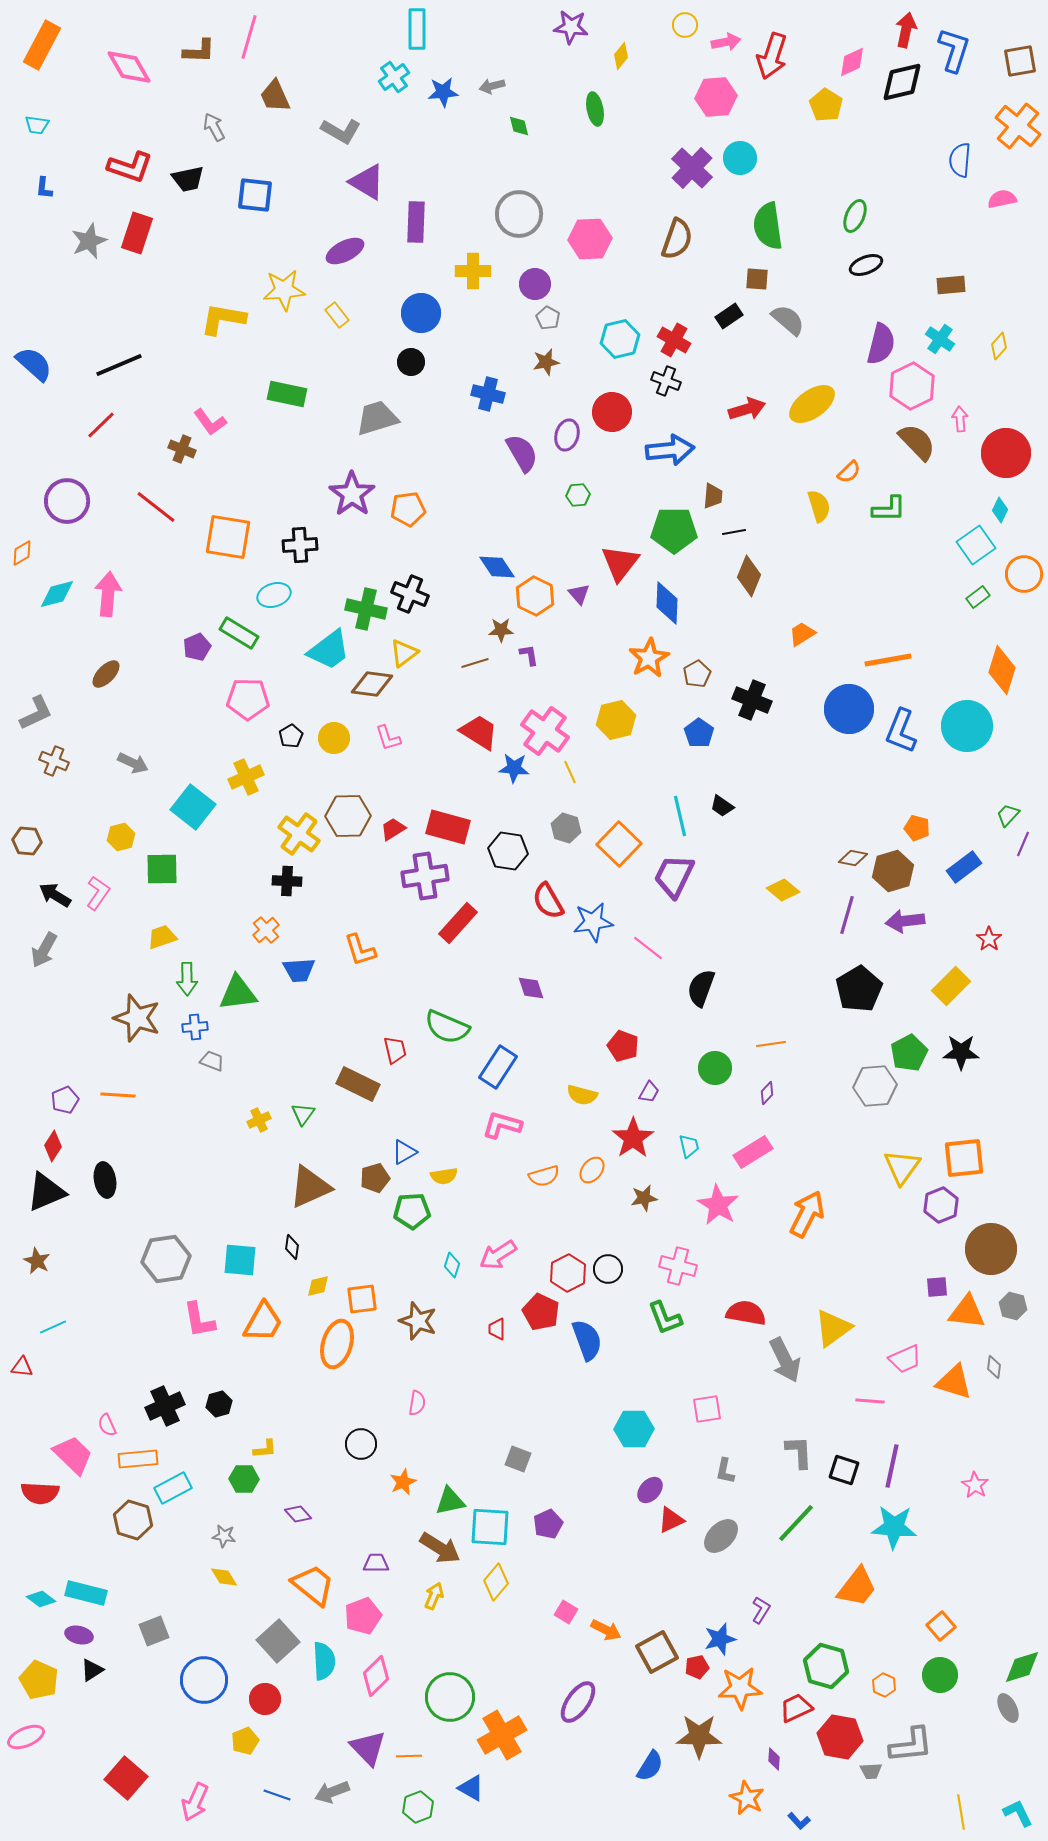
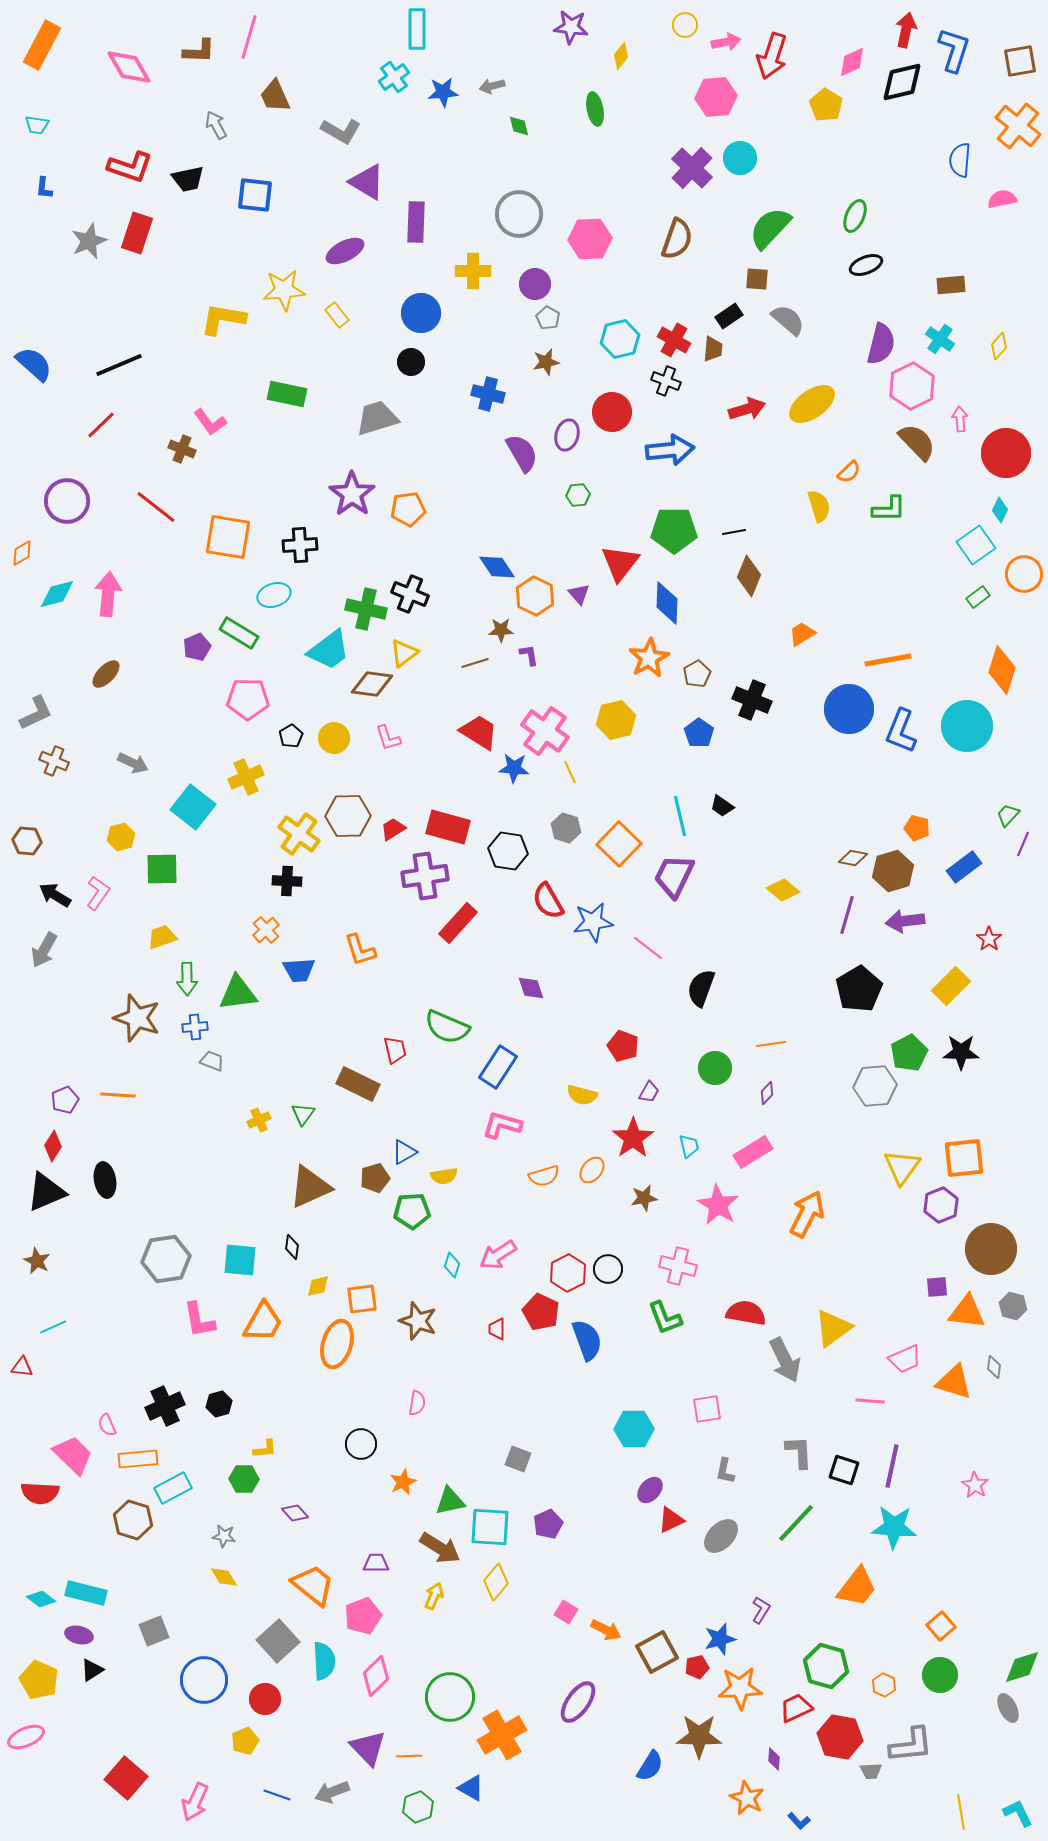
gray arrow at (214, 127): moved 2 px right, 2 px up
green semicircle at (768, 226): moved 2 px right, 2 px down; rotated 51 degrees clockwise
brown trapezoid at (713, 496): moved 147 px up
purple diamond at (298, 1514): moved 3 px left, 1 px up
